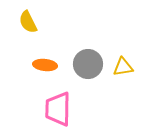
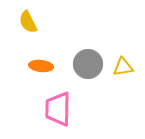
orange ellipse: moved 4 px left, 1 px down
